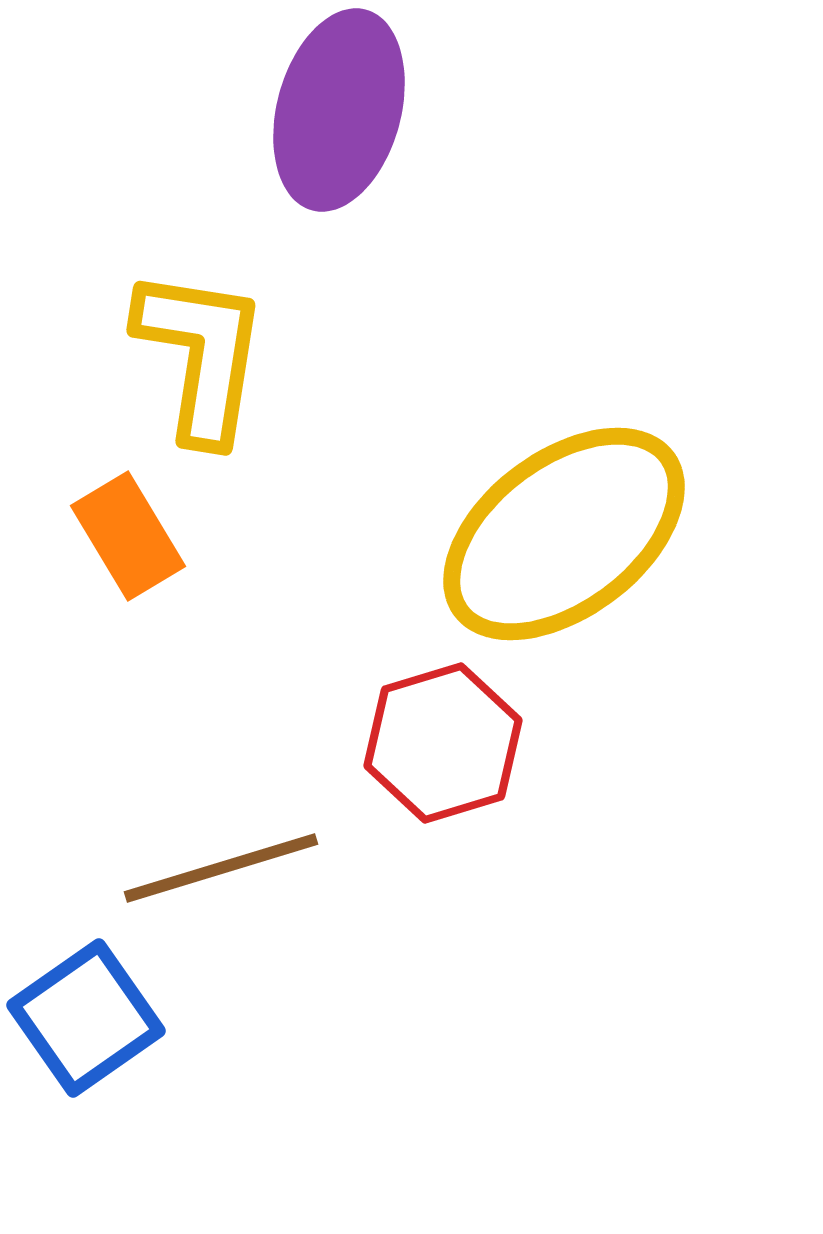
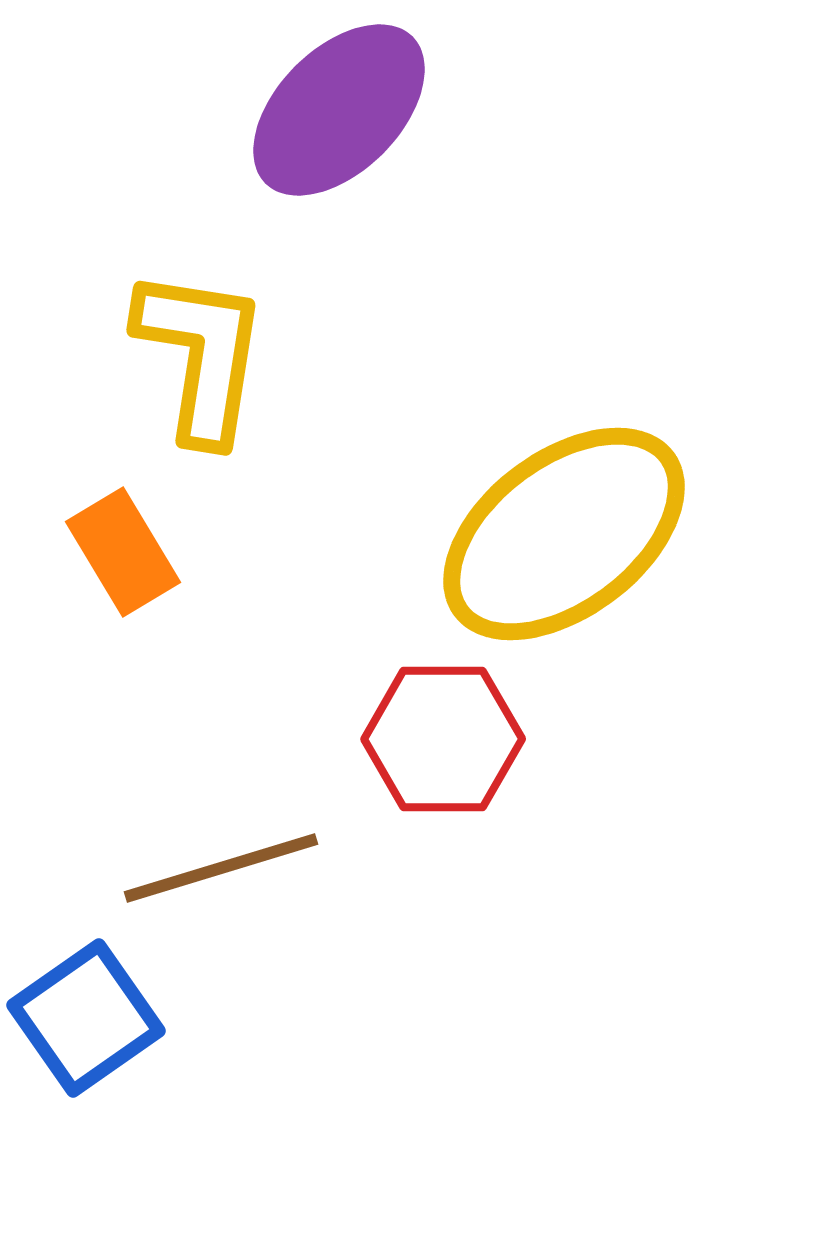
purple ellipse: rotated 30 degrees clockwise
orange rectangle: moved 5 px left, 16 px down
red hexagon: moved 4 px up; rotated 17 degrees clockwise
